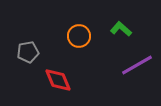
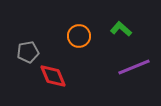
purple line: moved 3 px left, 2 px down; rotated 8 degrees clockwise
red diamond: moved 5 px left, 4 px up
